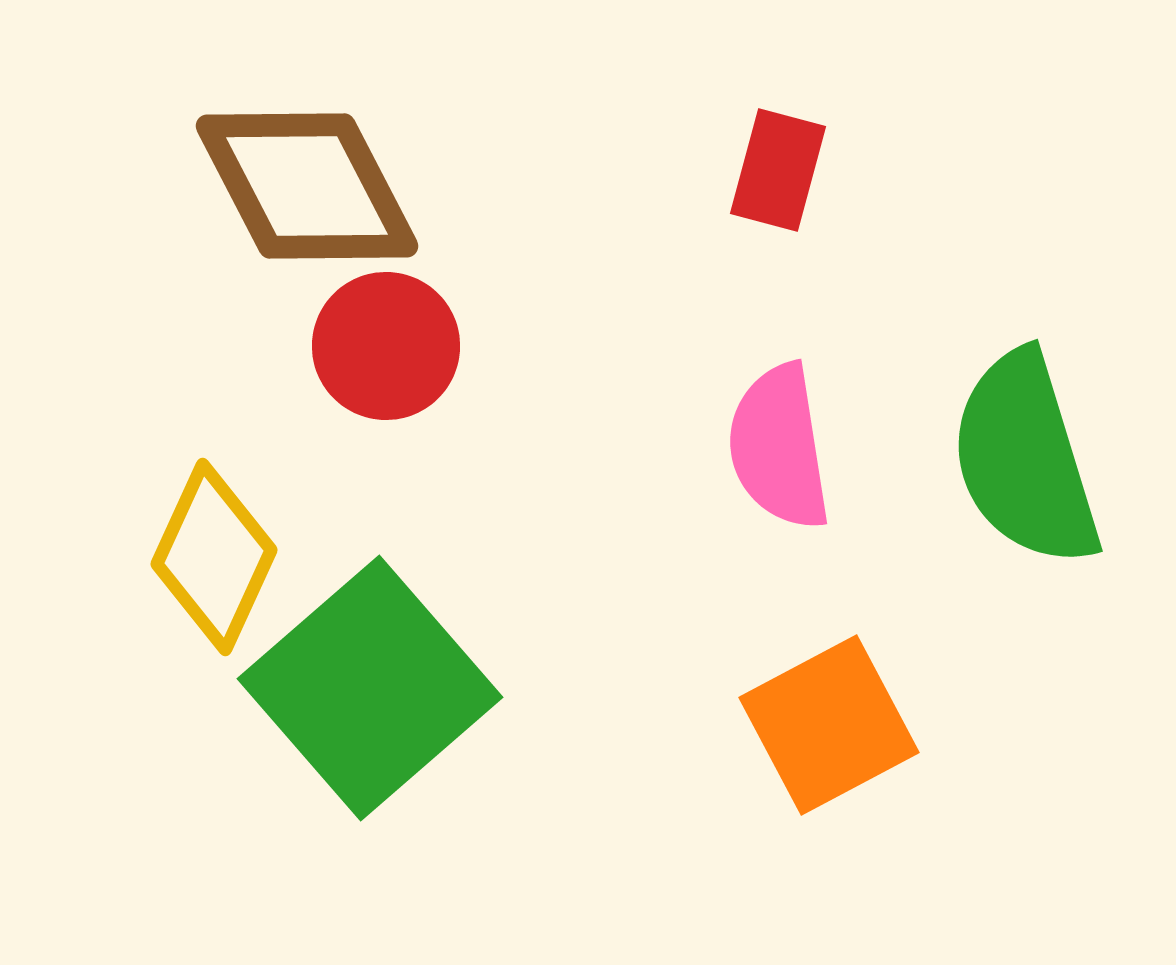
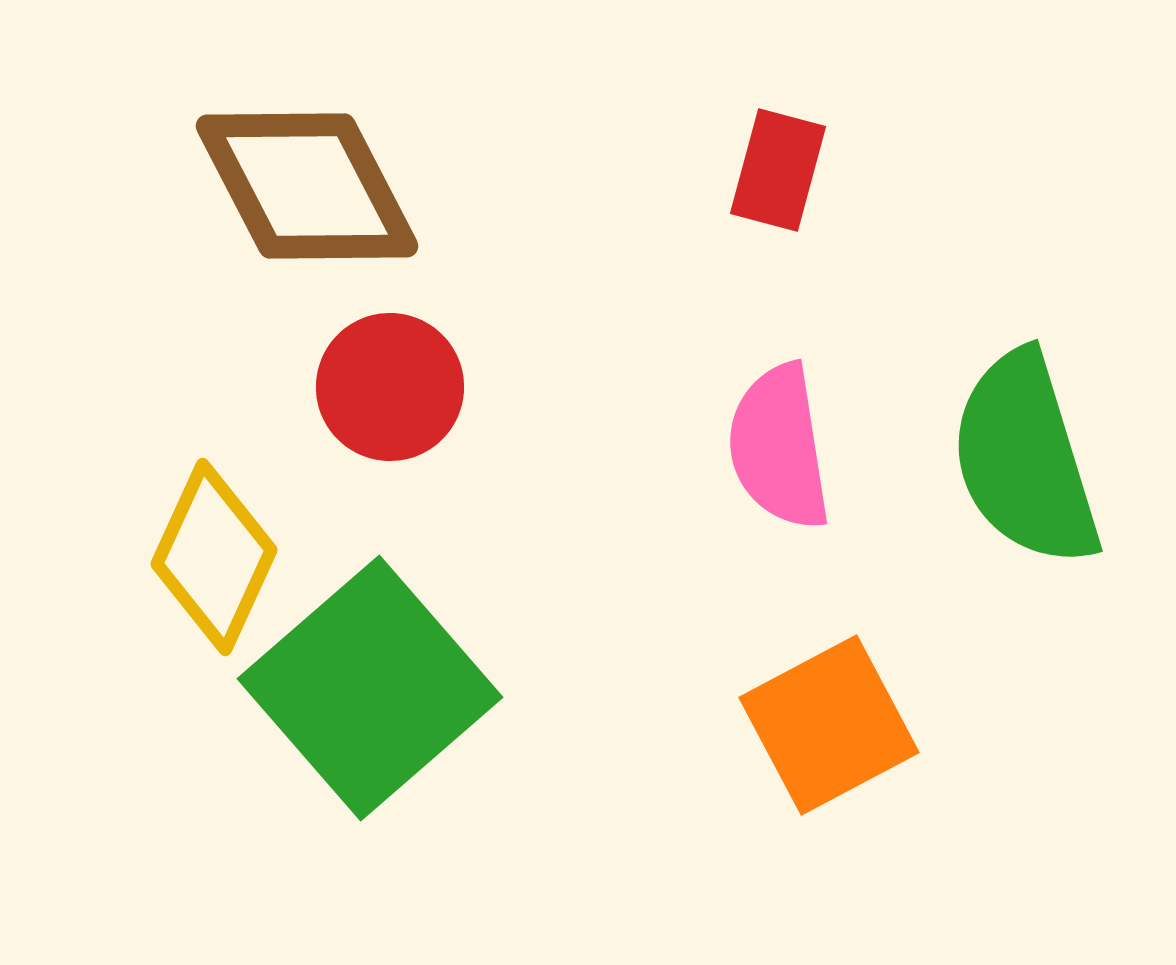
red circle: moved 4 px right, 41 px down
